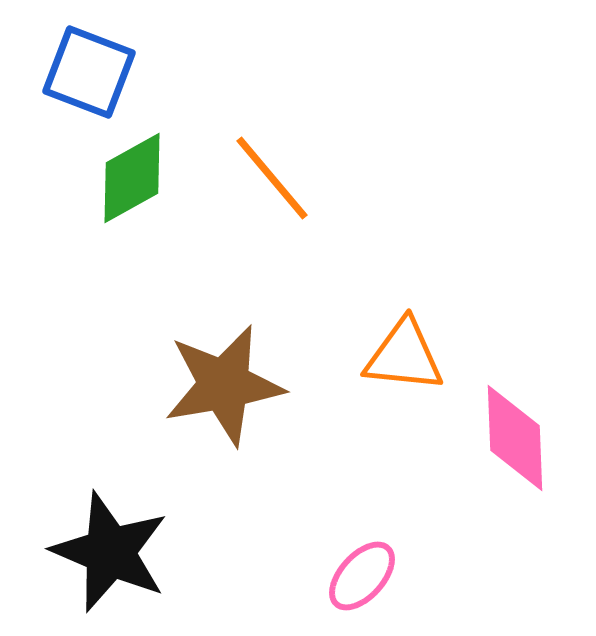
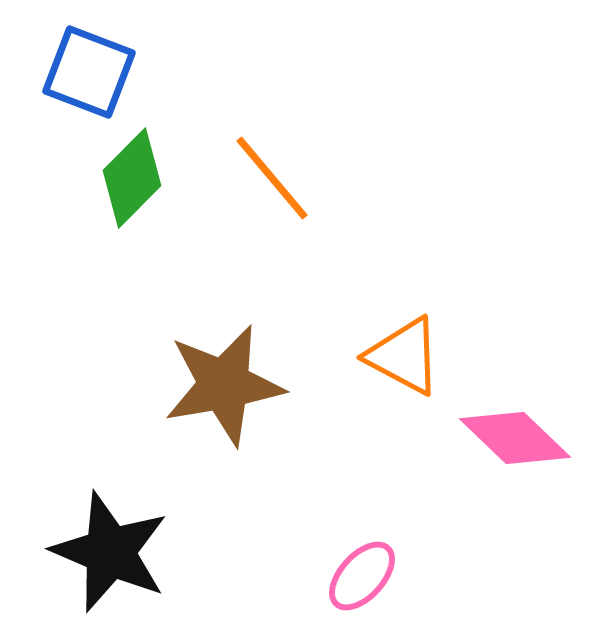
green diamond: rotated 16 degrees counterclockwise
orange triangle: rotated 22 degrees clockwise
pink diamond: rotated 44 degrees counterclockwise
